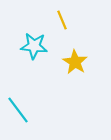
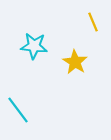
yellow line: moved 31 px right, 2 px down
